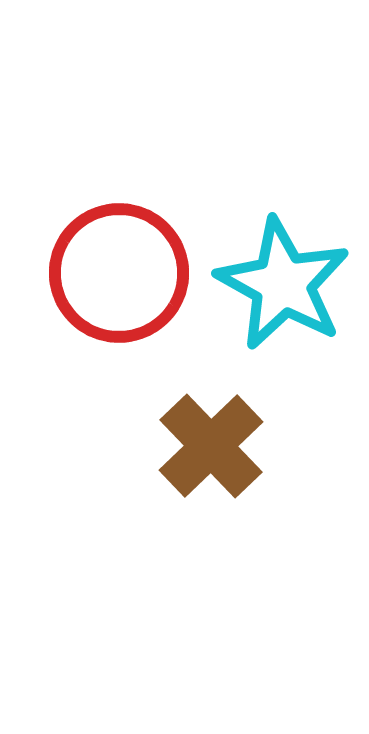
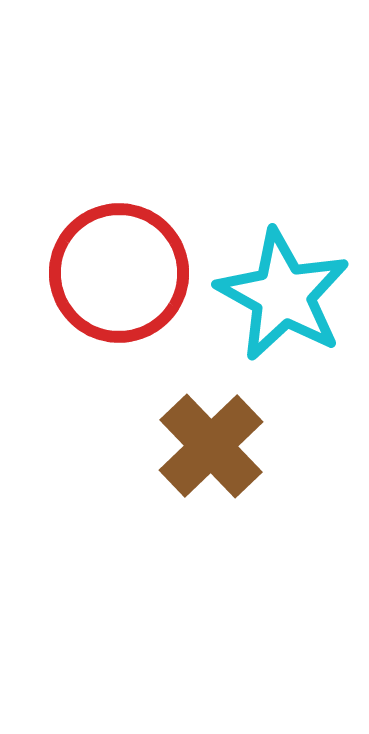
cyan star: moved 11 px down
